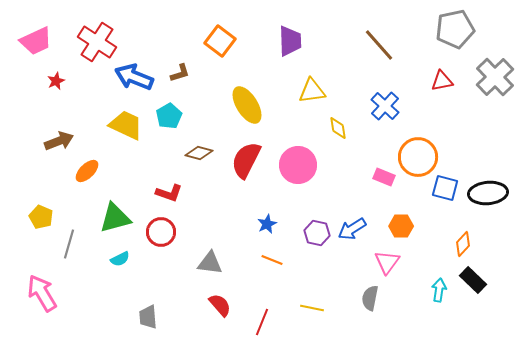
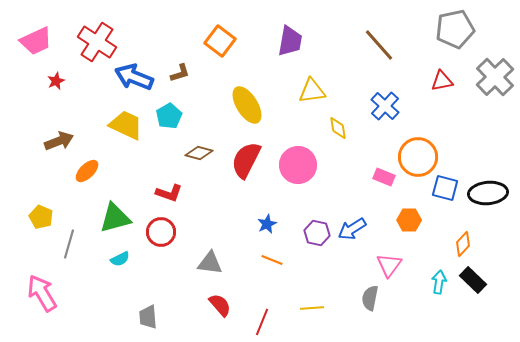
purple trapezoid at (290, 41): rotated 12 degrees clockwise
orange hexagon at (401, 226): moved 8 px right, 6 px up
pink triangle at (387, 262): moved 2 px right, 3 px down
cyan arrow at (439, 290): moved 8 px up
yellow line at (312, 308): rotated 15 degrees counterclockwise
